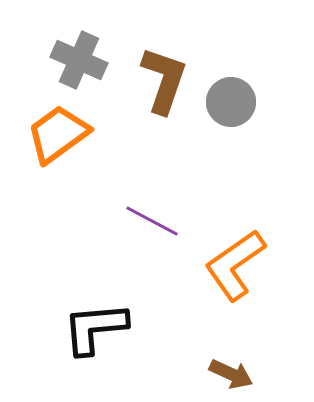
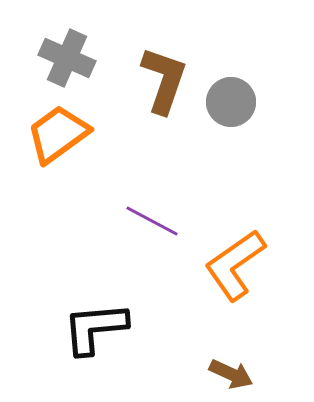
gray cross: moved 12 px left, 2 px up
